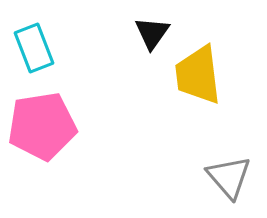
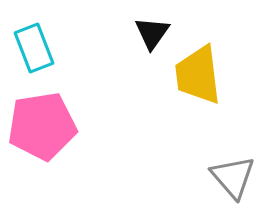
gray triangle: moved 4 px right
